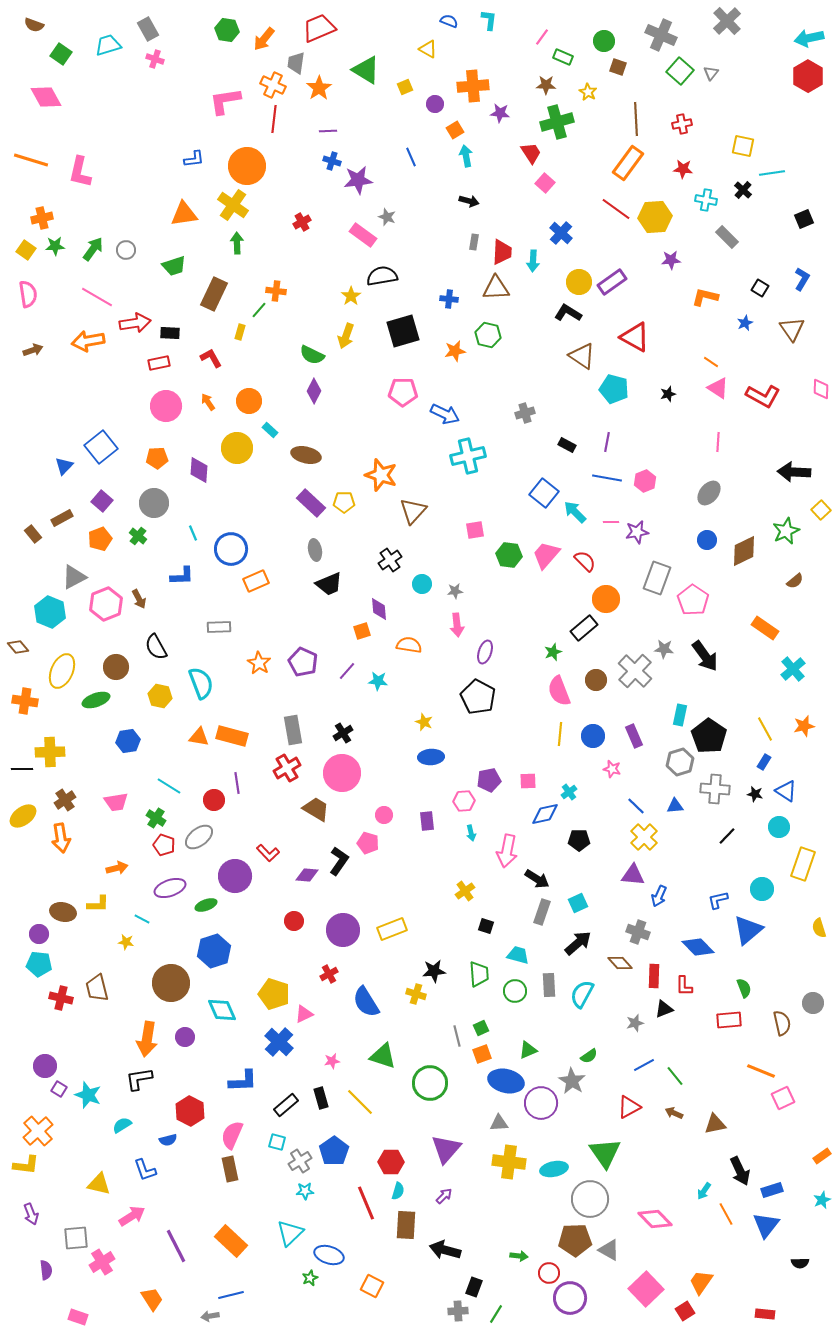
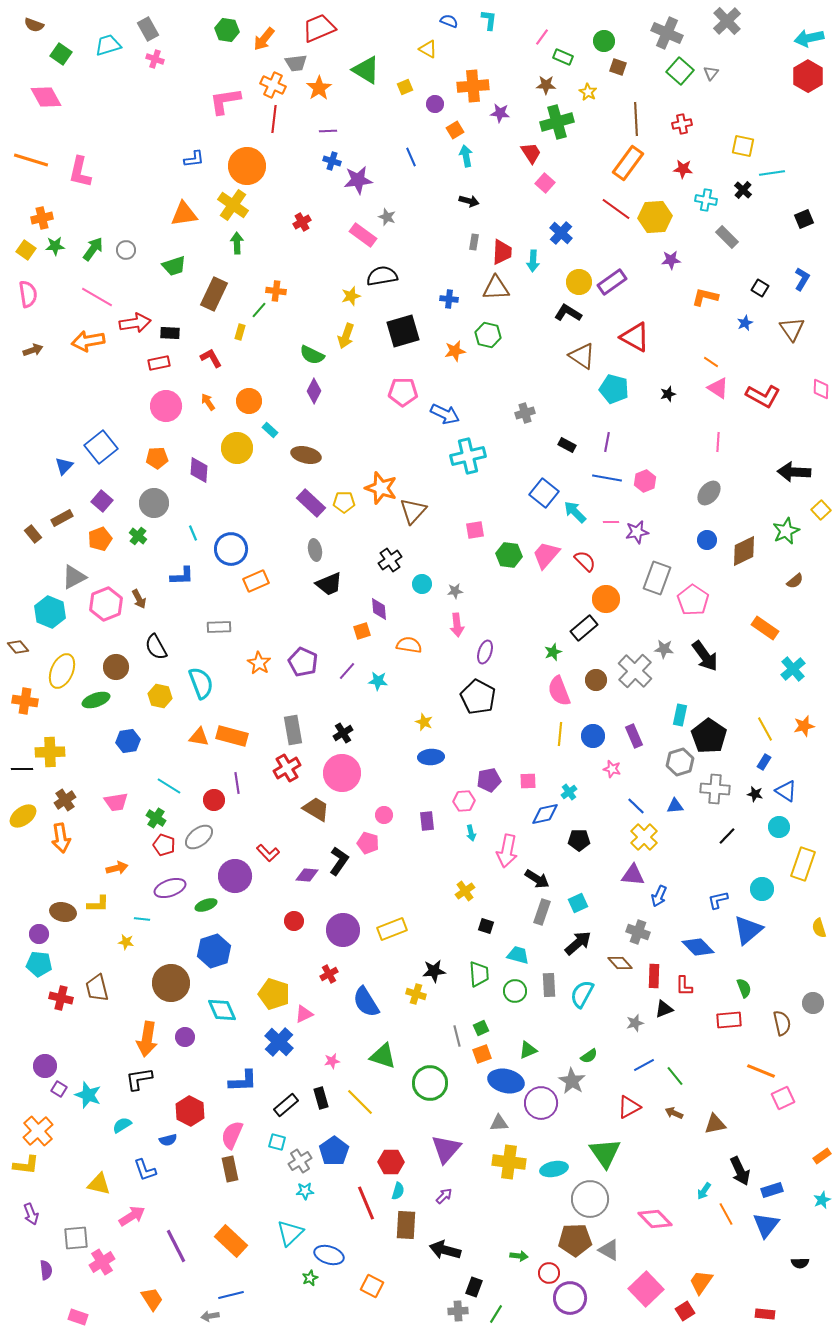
gray cross at (661, 35): moved 6 px right, 2 px up
gray trapezoid at (296, 63): rotated 105 degrees counterclockwise
yellow star at (351, 296): rotated 18 degrees clockwise
orange star at (381, 475): moved 13 px down
cyan line at (142, 919): rotated 21 degrees counterclockwise
